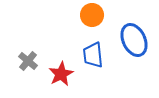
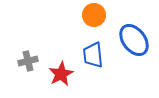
orange circle: moved 2 px right
blue ellipse: rotated 12 degrees counterclockwise
gray cross: rotated 36 degrees clockwise
